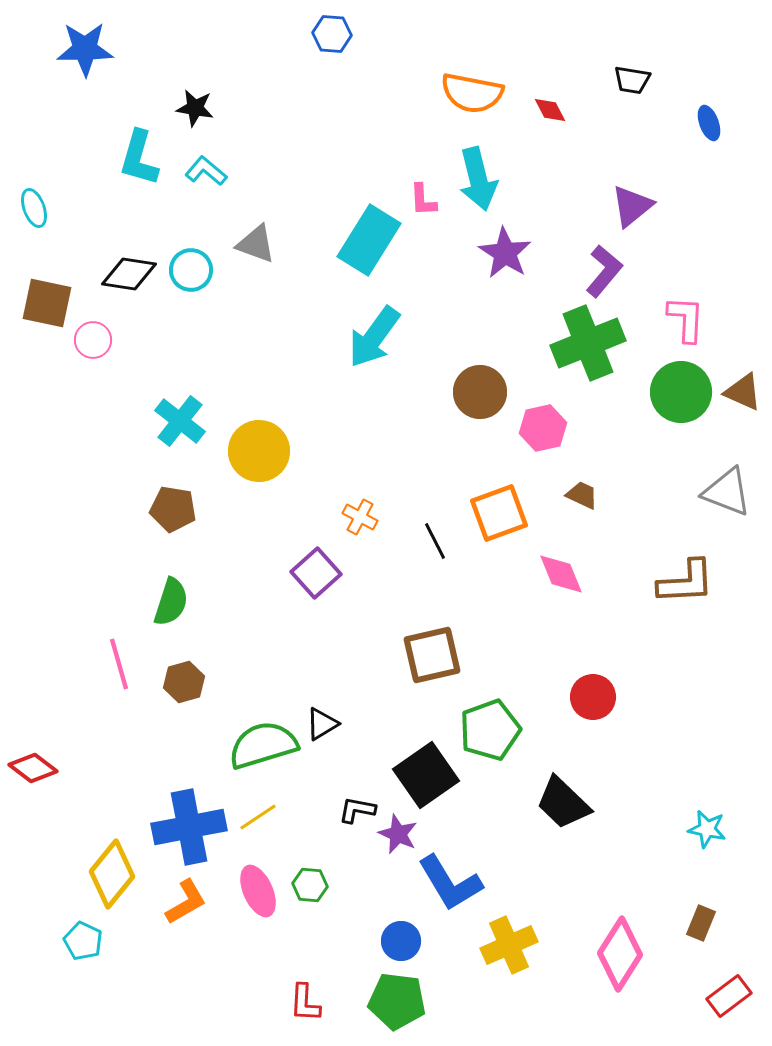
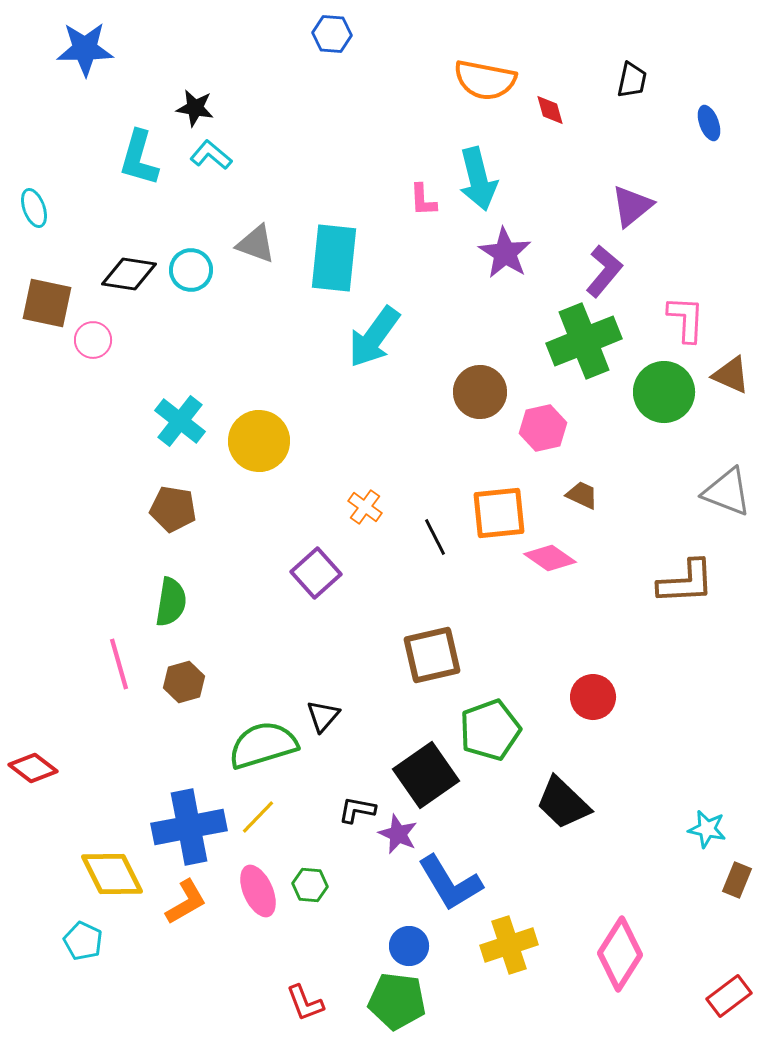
black trapezoid at (632, 80): rotated 87 degrees counterclockwise
orange semicircle at (472, 93): moved 13 px right, 13 px up
red diamond at (550, 110): rotated 12 degrees clockwise
cyan L-shape at (206, 171): moved 5 px right, 16 px up
cyan rectangle at (369, 240): moved 35 px left, 18 px down; rotated 26 degrees counterclockwise
green cross at (588, 343): moved 4 px left, 2 px up
green circle at (681, 392): moved 17 px left
brown triangle at (743, 392): moved 12 px left, 17 px up
yellow circle at (259, 451): moved 10 px up
orange square at (499, 513): rotated 14 degrees clockwise
orange cross at (360, 517): moved 5 px right, 10 px up; rotated 8 degrees clockwise
black line at (435, 541): moved 4 px up
pink diamond at (561, 574): moved 11 px left, 16 px up; rotated 33 degrees counterclockwise
green semicircle at (171, 602): rotated 9 degrees counterclockwise
black triangle at (322, 724): moved 1 px right, 8 px up; rotated 18 degrees counterclockwise
yellow line at (258, 817): rotated 12 degrees counterclockwise
yellow diamond at (112, 874): rotated 66 degrees counterclockwise
brown rectangle at (701, 923): moved 36 px right, 43 px up
blue circle at (401, 941): moved 8 px right, 5 px down
yellow cross at (509, 945): rotated 6 degrees clockwise
red L-shape at (305, 1003): rotated 24 degrees counterclockwise
